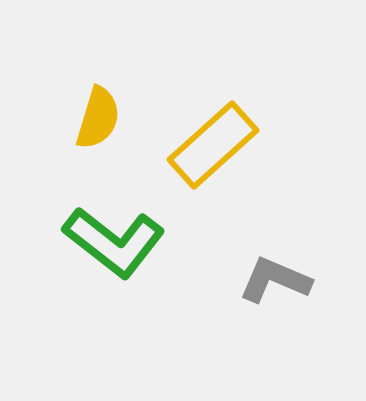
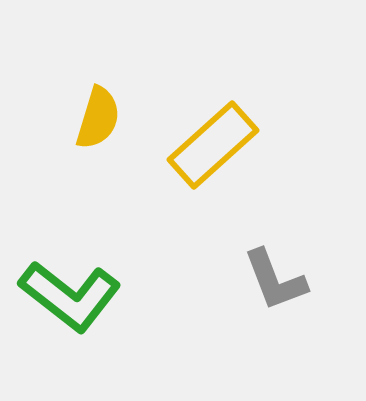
green L-shape: moved 44 px left, 54 px down
gray L-shape: rotated 134 degrees counterclockwise
